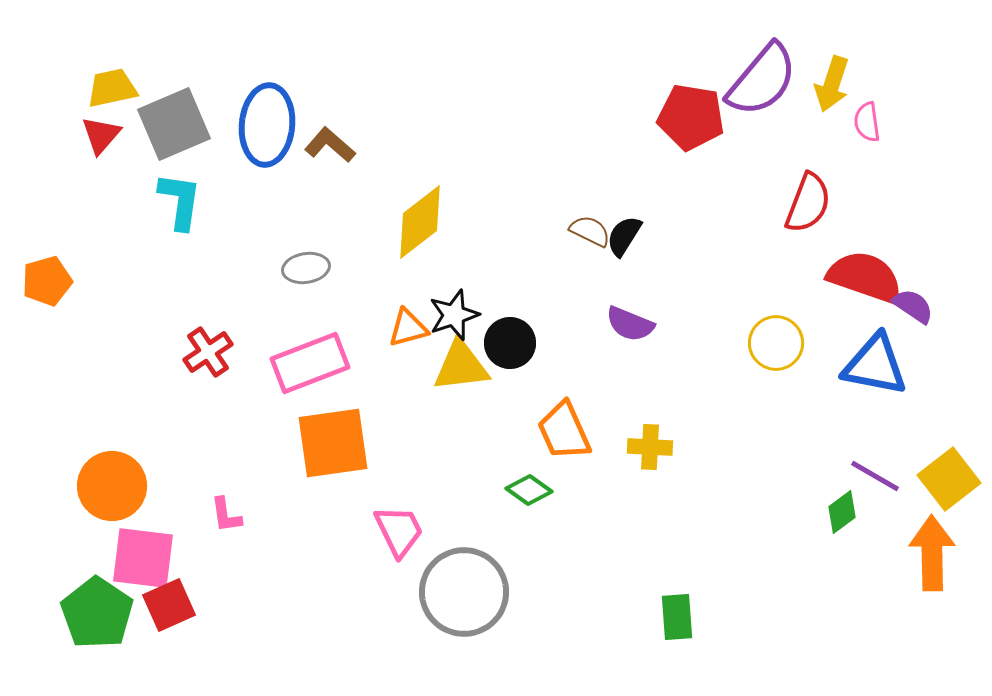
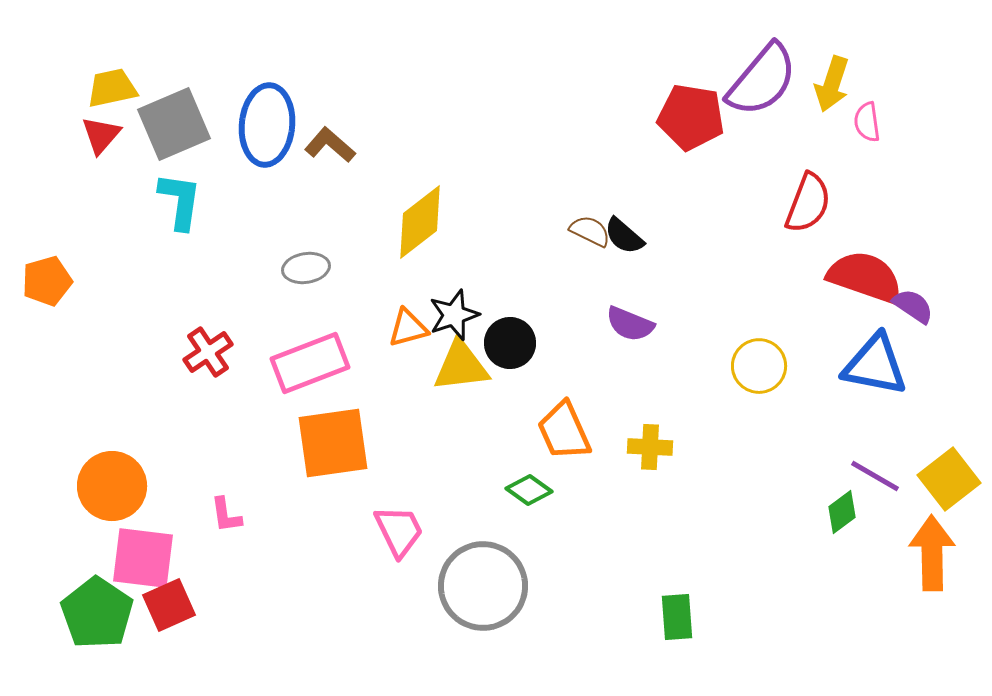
black semicircle at (624, 236): rotated 81 degrees counterclockwise
yellow circle at (776, 343): moved 17 px left, 23 px down
gray circle at (464, 592): moved 19 px right, 6 px up
